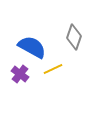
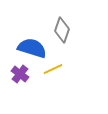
gray diamond: moved 12 px left, 7 px up
blue semicircle: moved 1 px down; rotated 12 degrees counterclockwise
